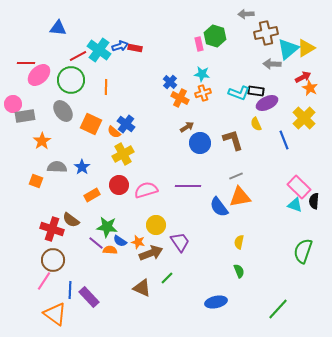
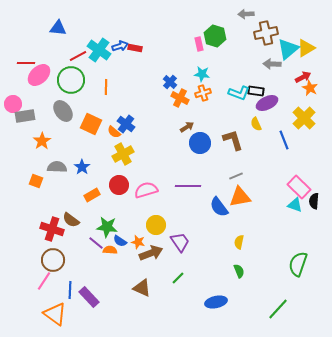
green semicircle at (303, 251): moved 5 px left, 13 px down
green line at (167, 278): moved 11 px right
